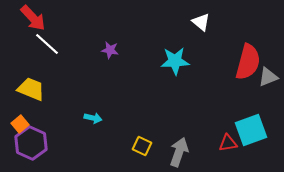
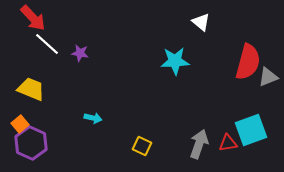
purple star: moved 30 px left, 3 px down
gray arrow: moved 20 px right, 8 px up
